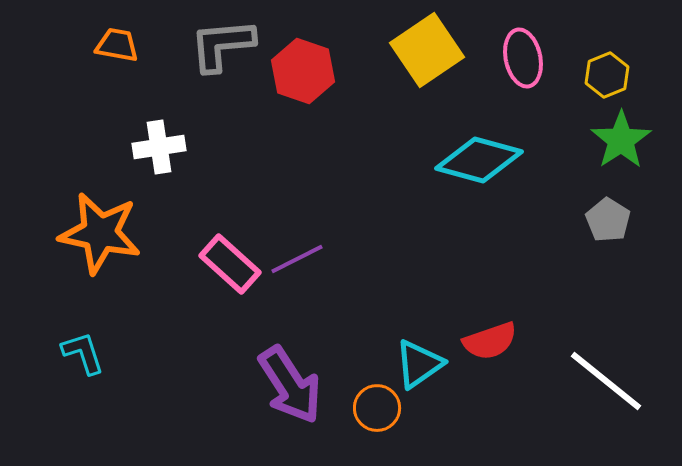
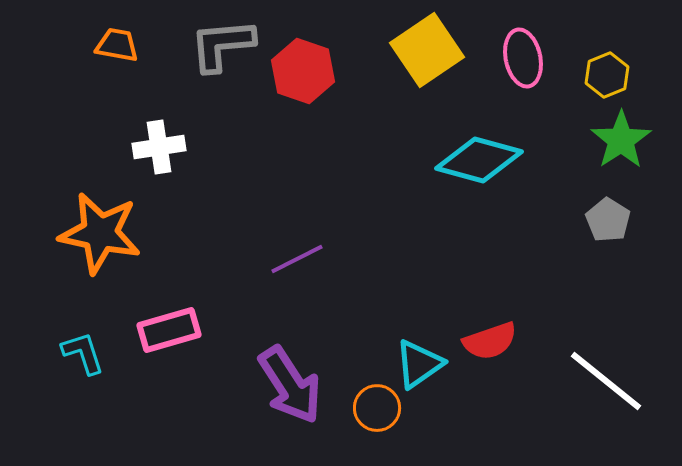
pink rectangle: moved 61 px left, 66 px down; rotated 58 degrees counterclockwise
